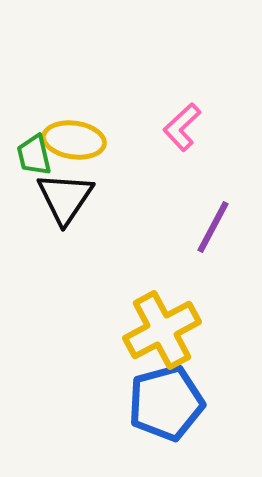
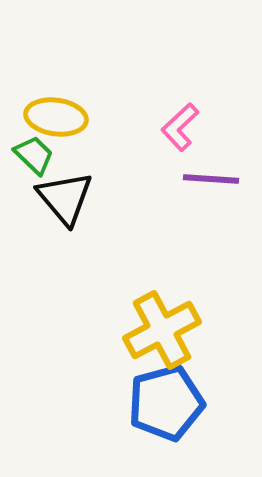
pink L-shape: moved 2 px left
yellow ellipse: moved 18 px left, 23 px up
green trapezoid: rotated 147 degrees clockwise
black triangle: rotated 14 degrees counterclockwise
purple line: moved 2 px left, 48 px up; rotated 66 degrees clockwise
